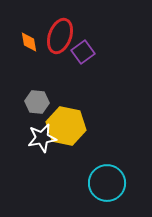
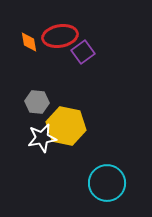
red ellipse: rotated 60 degrees clockwise
